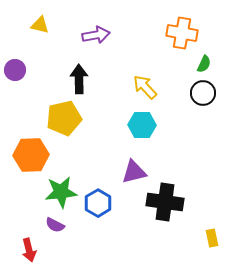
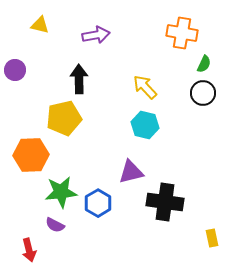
cyan hexagon: moved 3 px right; rotated 12 degrees clockwise
purple triangle: moved 3 px left
